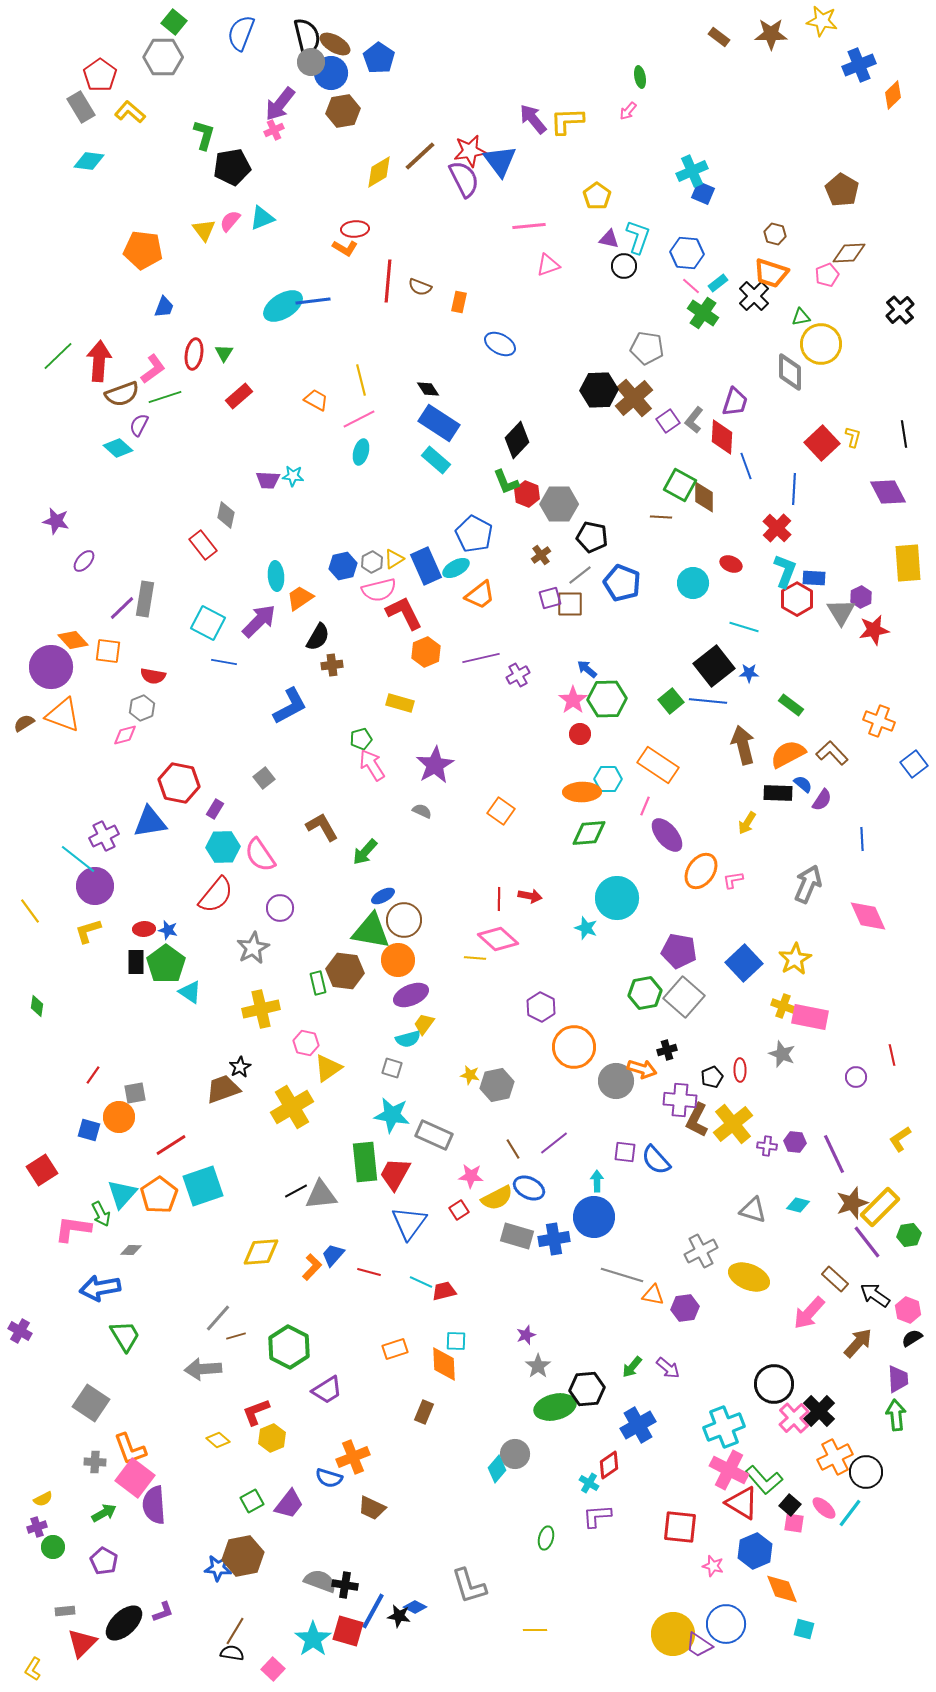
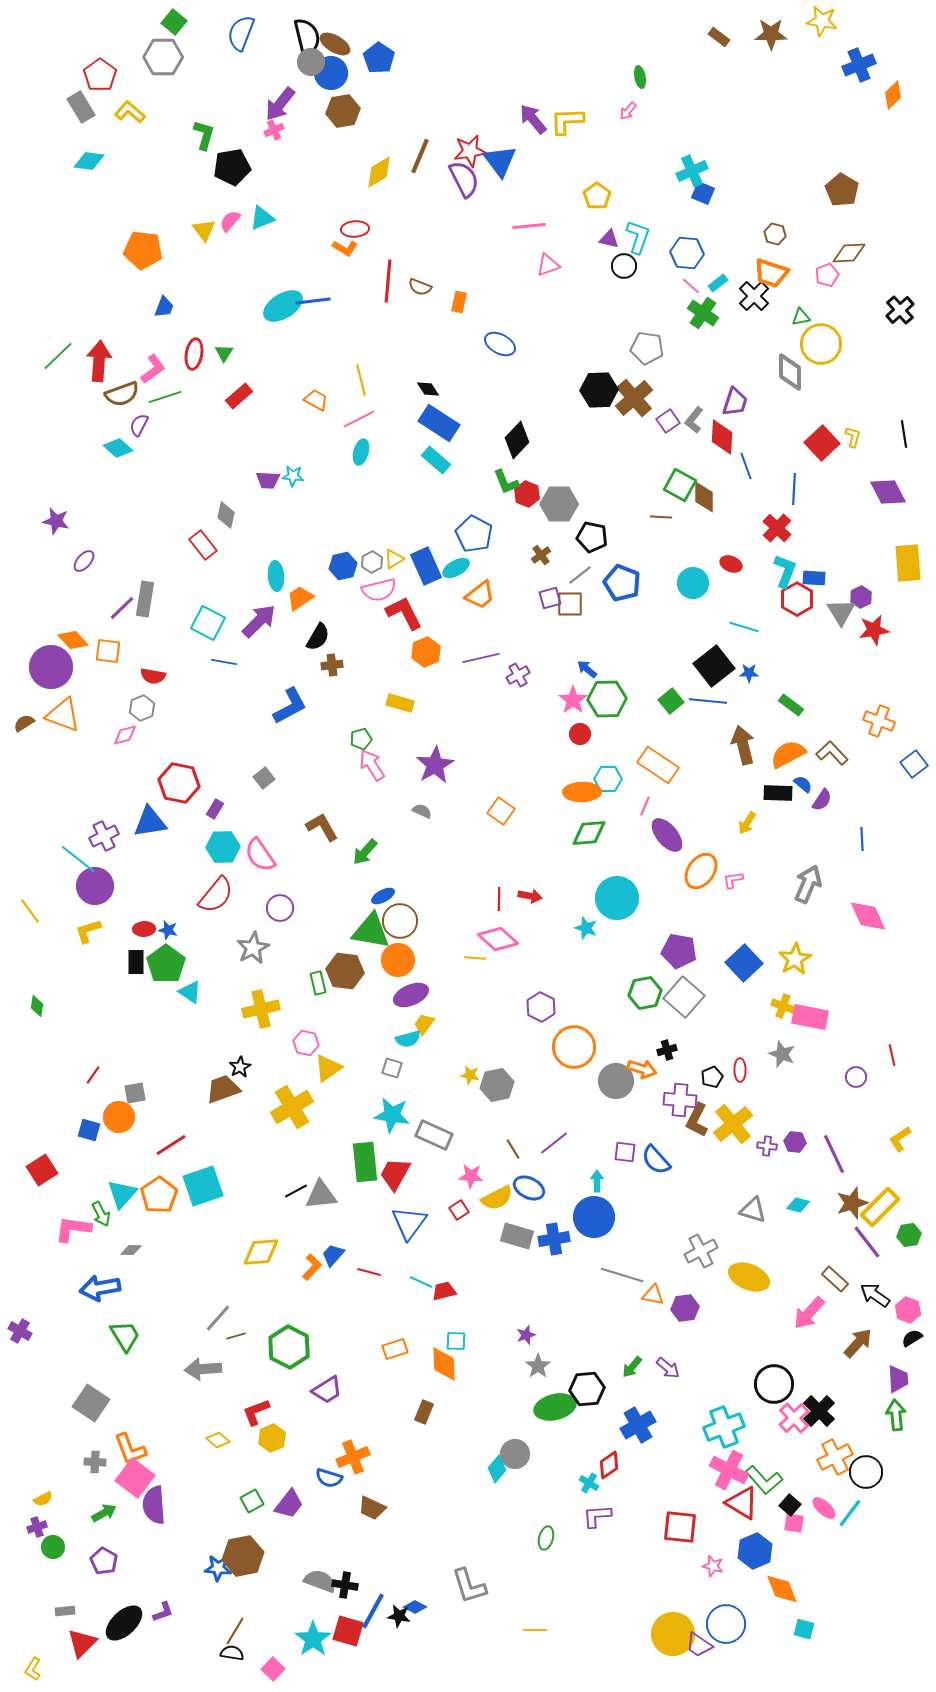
brown line at (420, 156): rotated 24 degrees counterclockwise
brown circle at (404, 920): moved 4 px left, 1 px down
